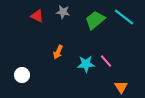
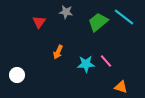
gray star: moved 3 px right
red triangle: moved 2 px right, 6 px down; rotated 40 degrees clockwise
green trapezoid: moved 3 px right, 2 px down
white circle: moved 5 px left
orange triangle: rotated 40 degrees counterclockwise
